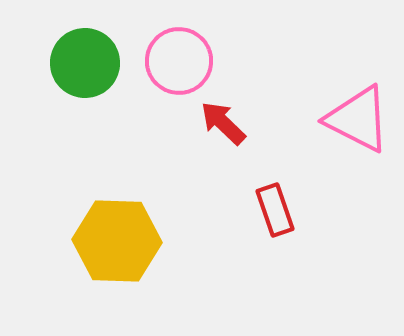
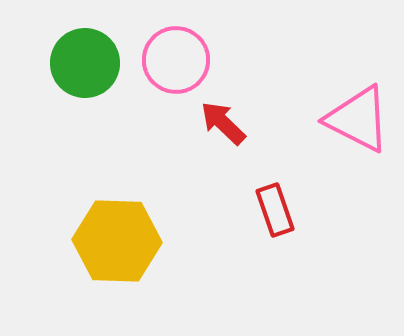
pink circle: moved 3 px left, 1 px up
